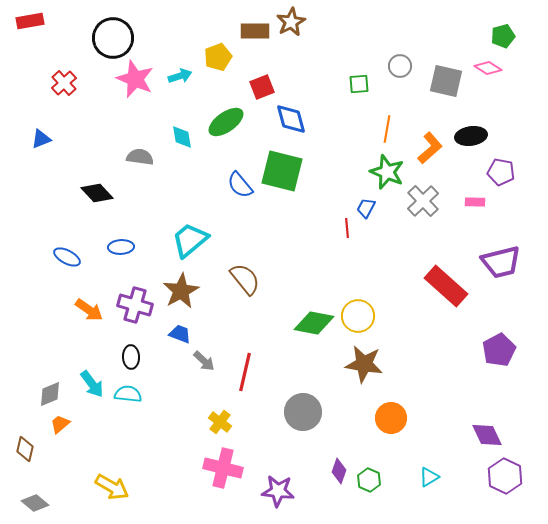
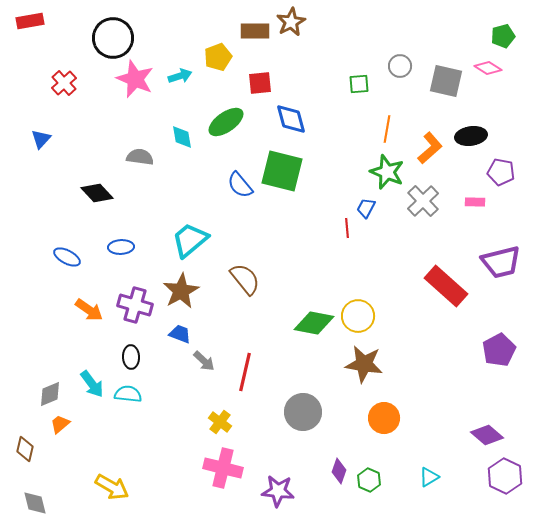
red square at (262, 87): moved 2 px left, 4 px up; rotated 15 degrees clockwise
blue triangle at (41, 139): rotated 25 degrees counterclockwise
orange circle at (391, 418): moved 7 px left
purple diamond at (487, 435): rotated 24 degrees counterclockwise
gray diamond at (35, 503): rotated 36 degrees clockwise
